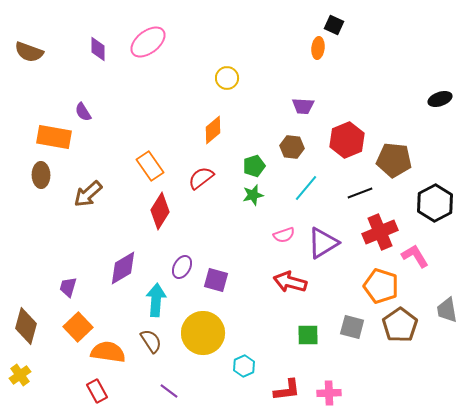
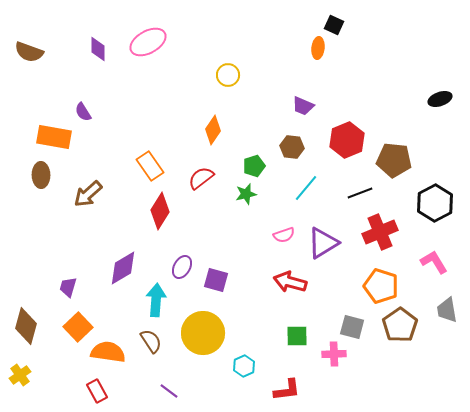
pink ellipse at (148, 42): rotated 9 degrees clockwise
yellow circle at (227, 78): moved 1 px right, 3 px up
purple trapezoid at (303, 106): rotated 20 degrees clockwise
orange diamond at (213, 130): rotated 16 degrees counterclockwise
green star at (253, 195): moved 7 px left, 1 px up
pink L-shape at (415, 256): moved 19 px right, 6 px down
green square at (308, 335): moved 11 px left, 1 px down
pink cross at (329, 393): moved 5 px right, 39 px up
